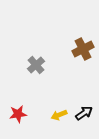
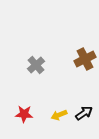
brown cross: moved 2 px right, 10 px down
red star: moved 6 px right; rotated 12 degrees clockwise
